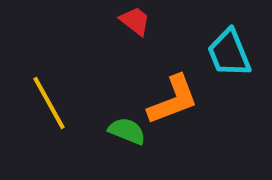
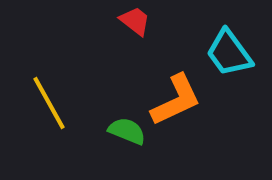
cyan trapezoid: rotated 14 degrees counterclockwise
orange L-shape: moved 3 px right; rotated 4 degrees counterclockwise
